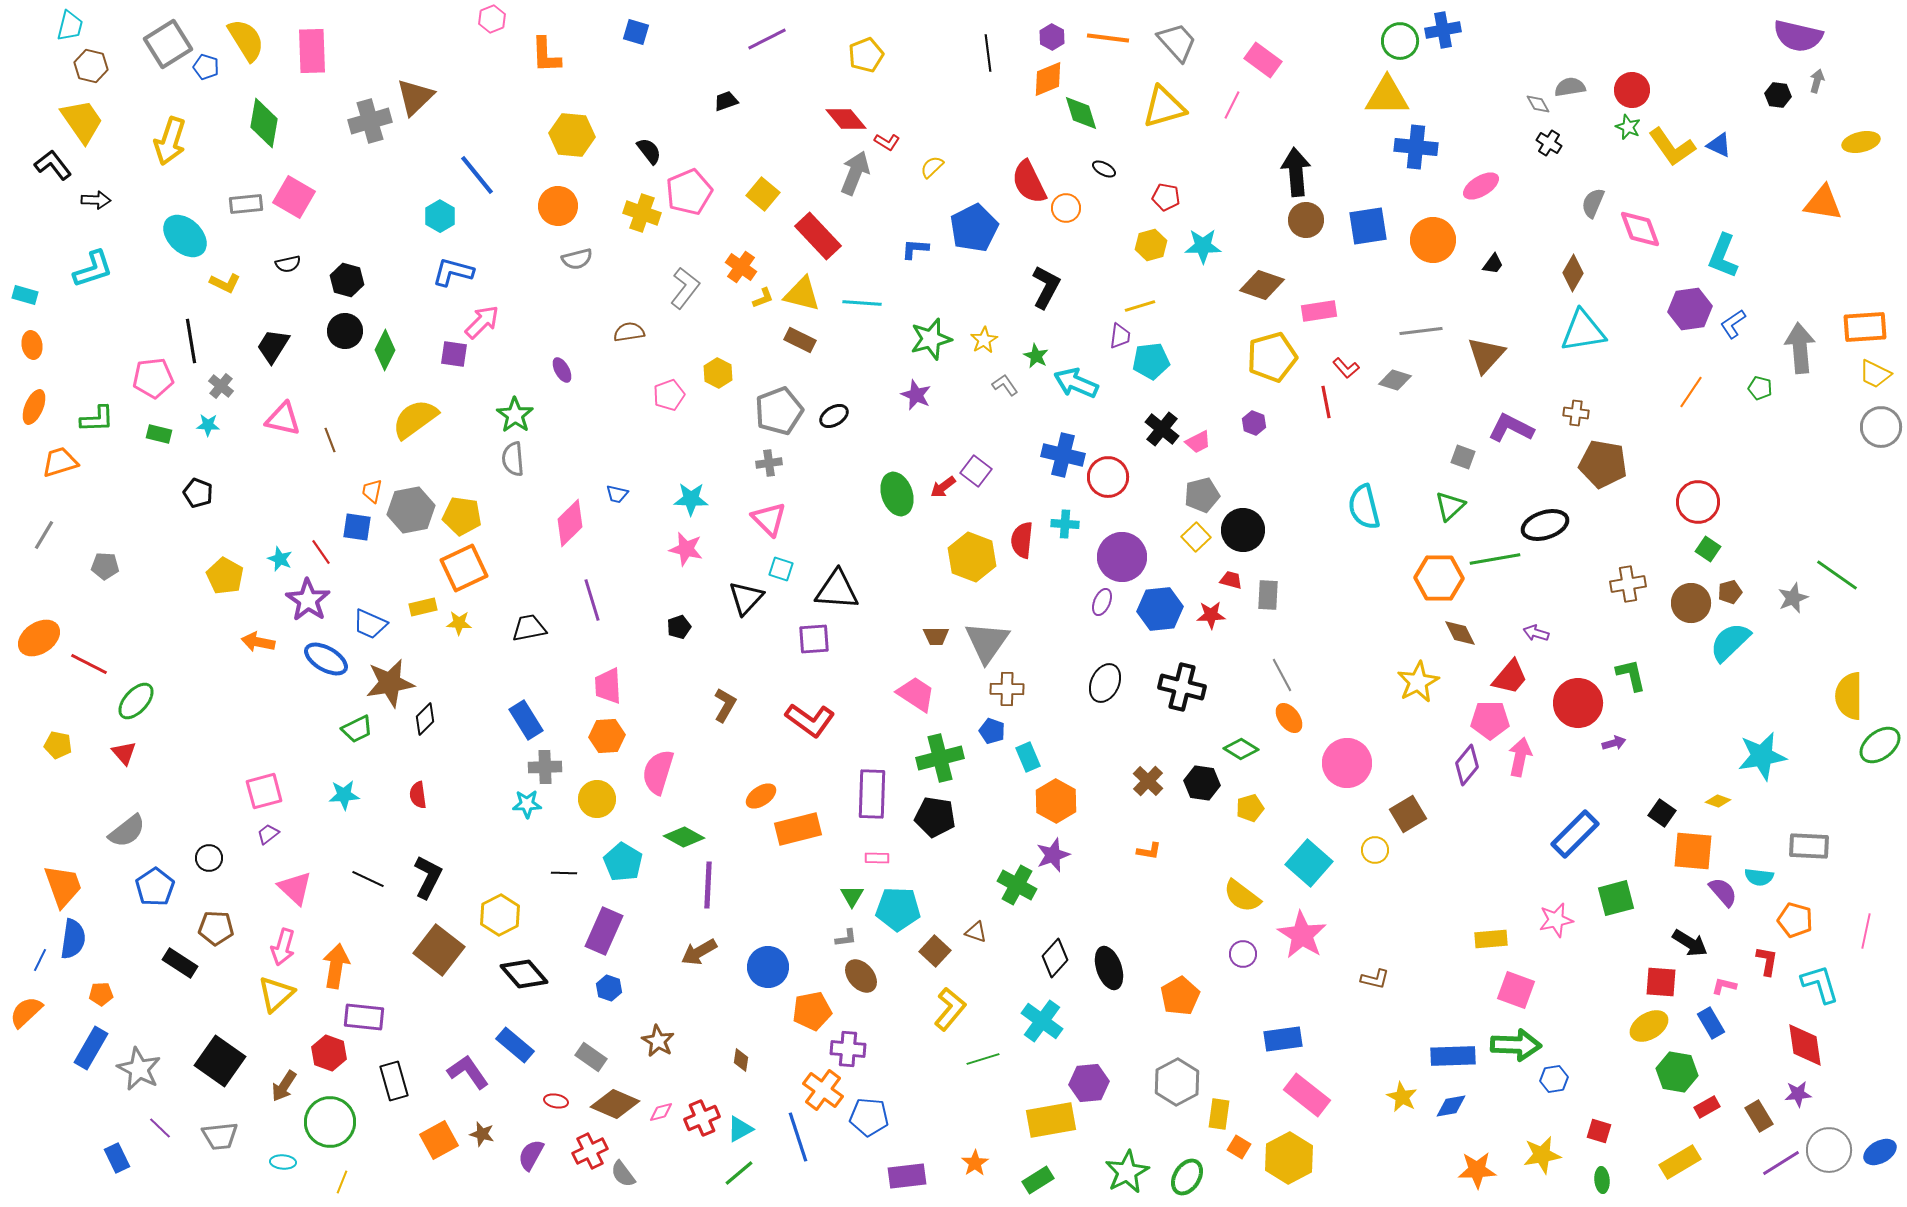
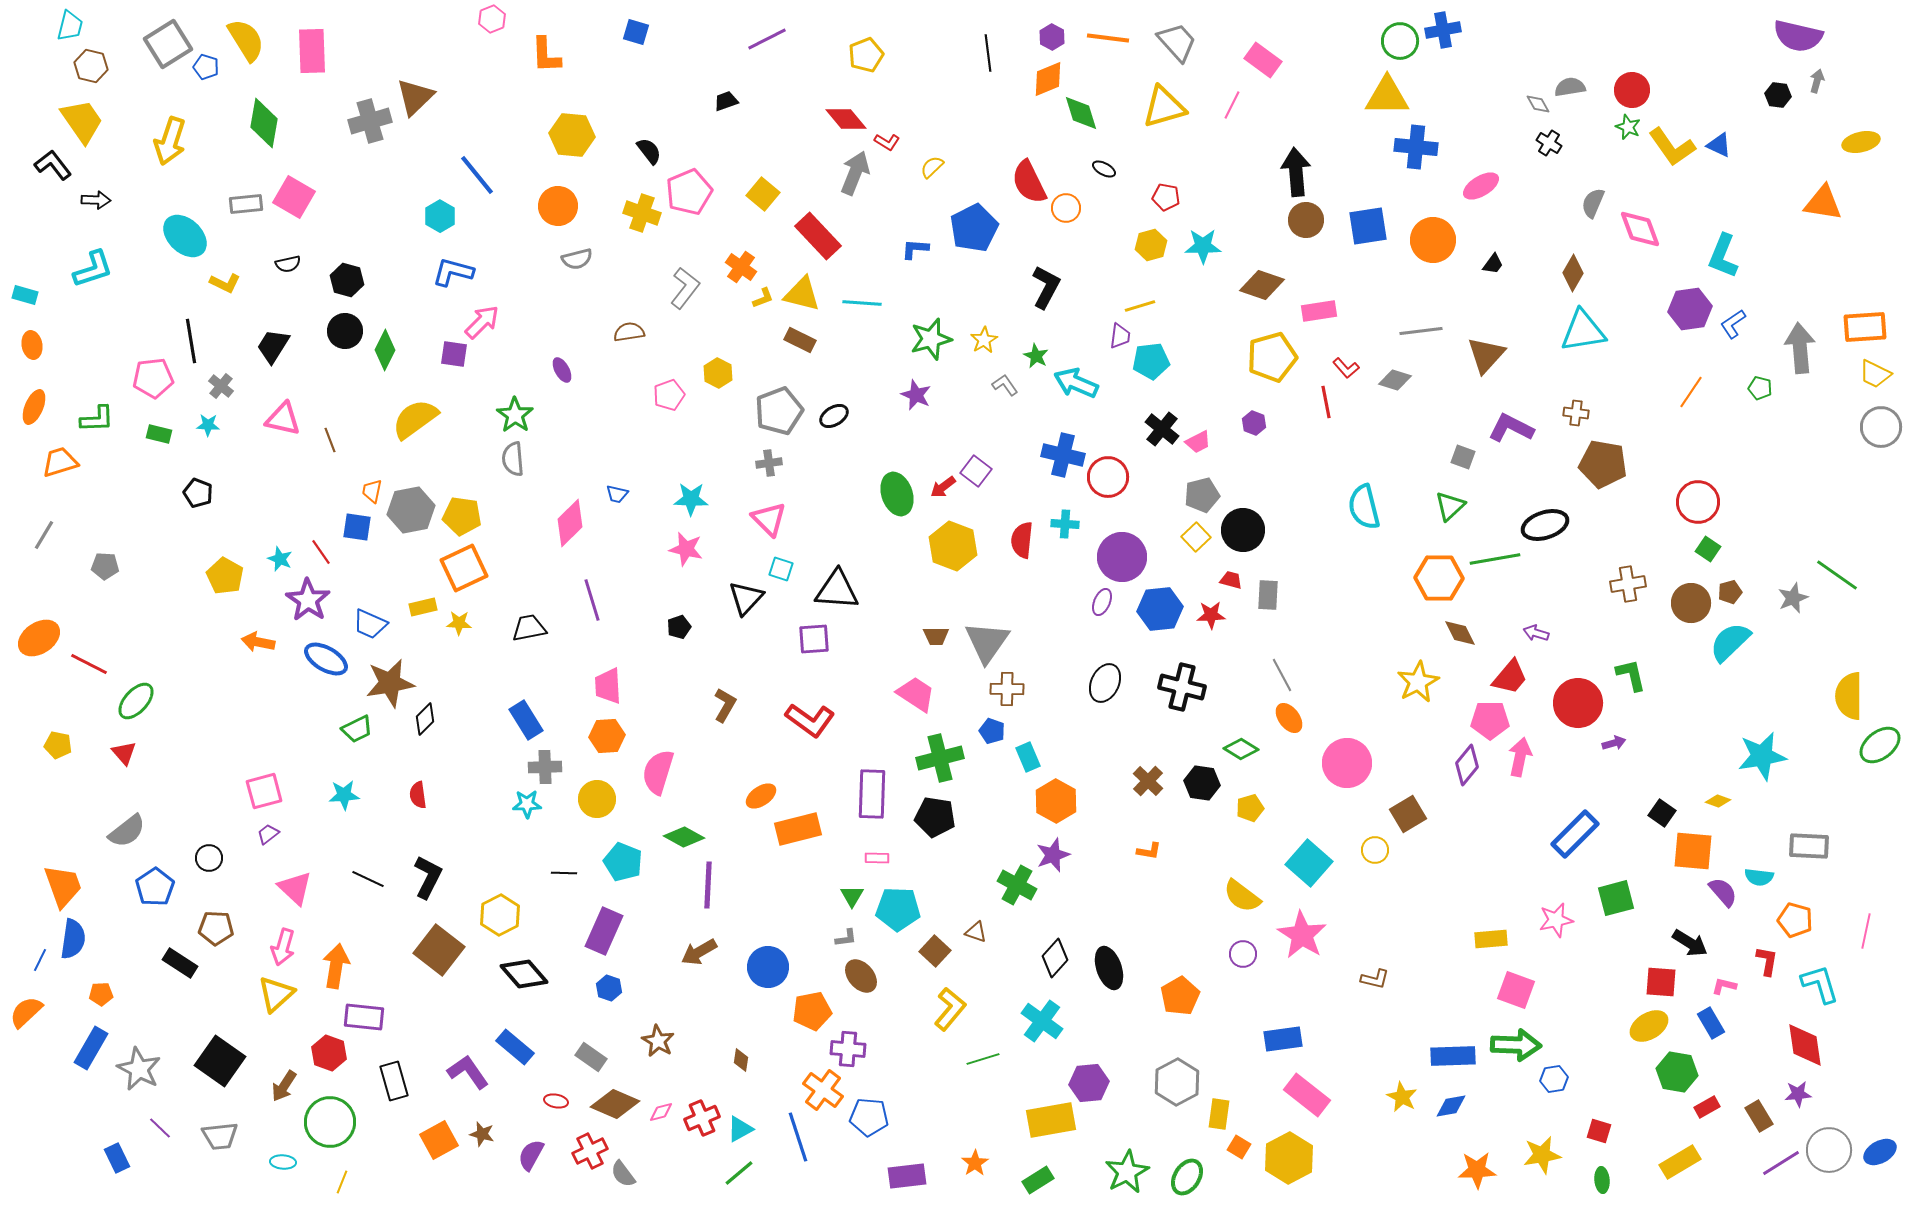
yellow hexagon at (972, 557): moved 19 px left, 11 px up
cyan pentagon at (623, 862): rotated 9 degrees counterclockwise
blue rectangle at (515, 1045): moved 2 px down
